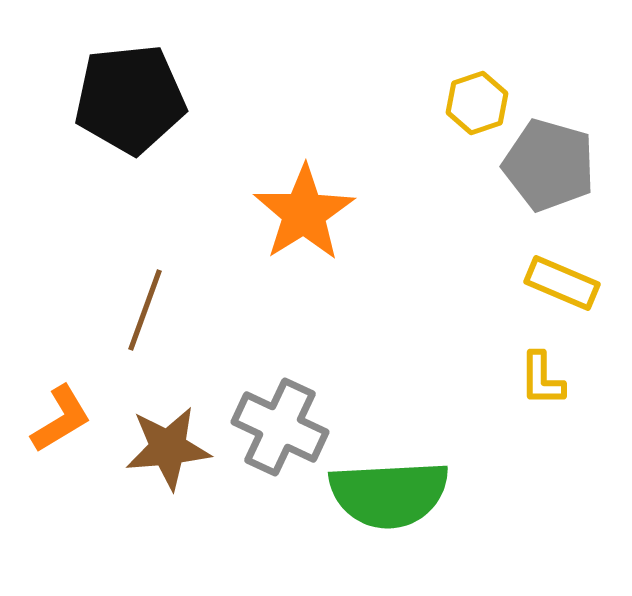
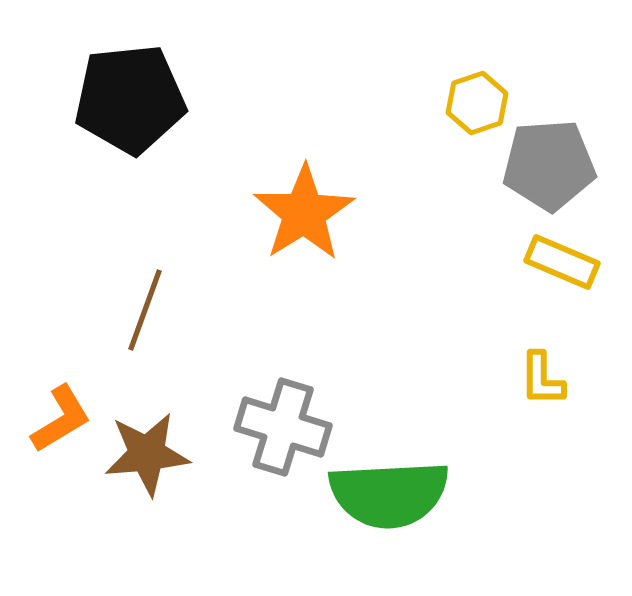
gray pentagon: rotated 20 degrees counterclockwise
yellow rectangle: moved 21 px up
gray cross: moved 3 px right; rotated 8 degrees counterclockwise
brown star: moved 21 px left, 6 px down
